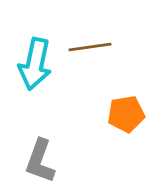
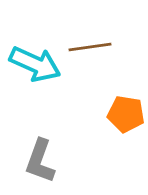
cyan arrow: rotated 78 degrees counterclockwise
orange pentagon: rotated 18 degrees clockwise
